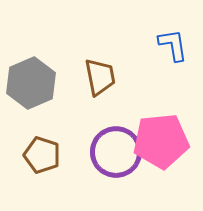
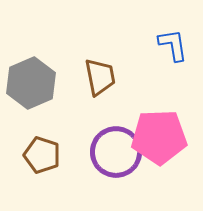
pink pentagon: moved 2 px left, 4 px up; rotated 4 degrees clockwise
